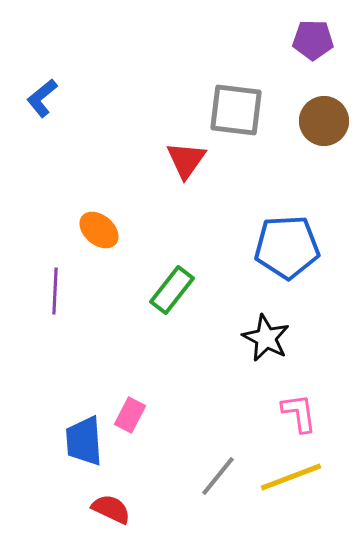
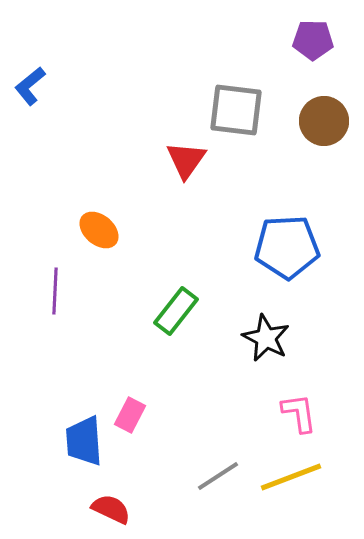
blue L-shape: moved 12 px left, 12 px up
green rectangle: moved 4 px right, 21 px down
gray line: rotated 18 degrees clockwise
